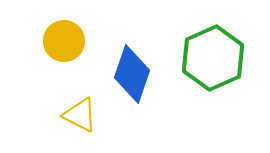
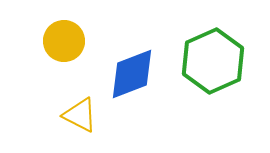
green hexagon: moved 3 px down
blue diamond: rotated 50 degrees clockwise
